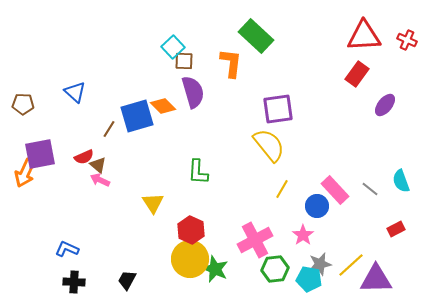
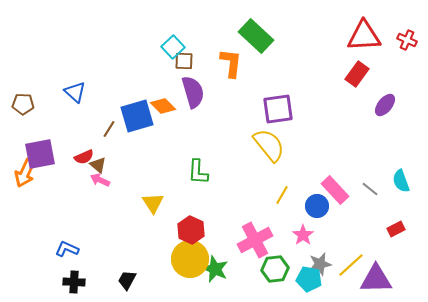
yellow line at (282, 189): moved 6 px down
